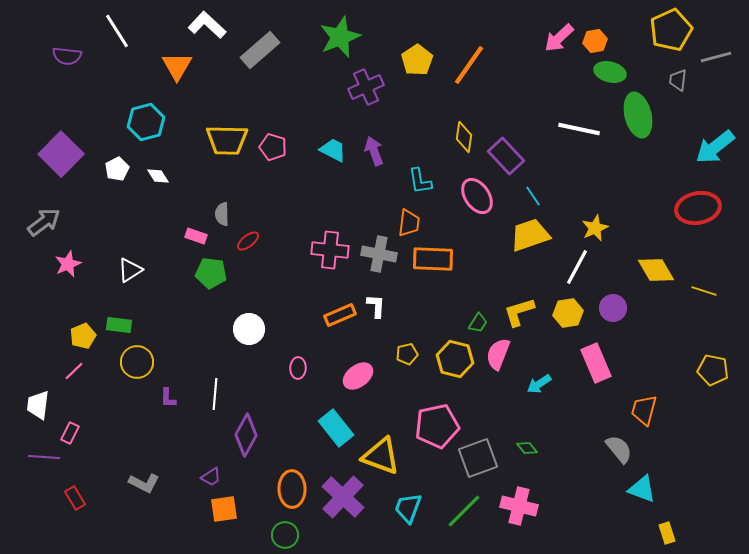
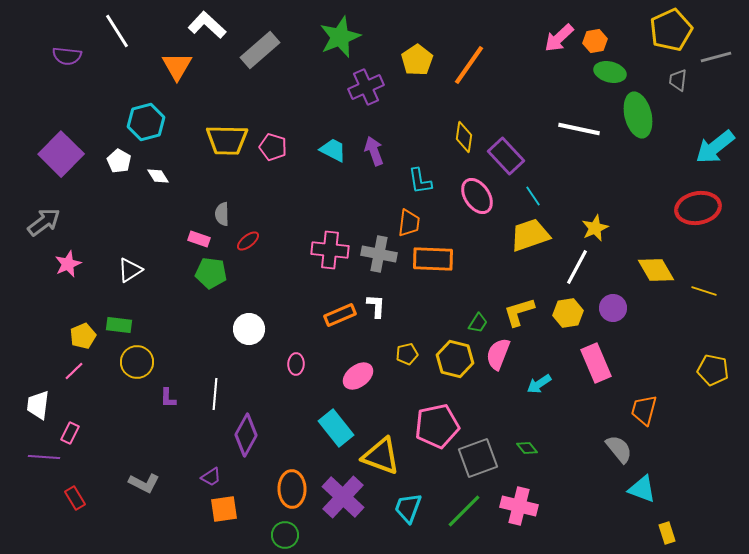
white pentagon at (117, 169): moved 2 px right, 8 px up; rotated 15 degrees counterclockwise
pink rectangle at (196, 236): moved 3 px right, 3 px down
pink ellipse at (298, 368): moved 2 px left, 4 px up
